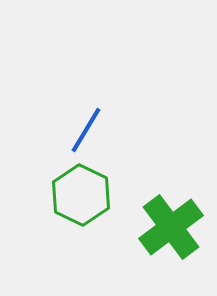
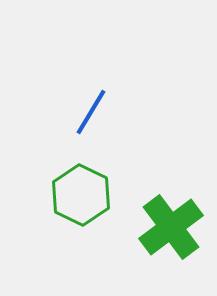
blue line: moved 5 px right, 18 px up
